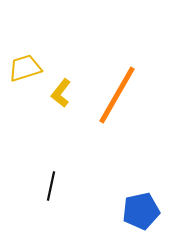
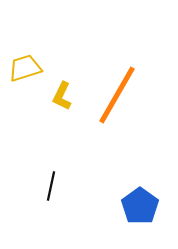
yellow L-shape: moved 1 px right, 3 px down; rotated 12 degrees counterclockwise
blue pentagon: moved 1 px left, 5 px up; rotated 24 degrees counterclockwise
